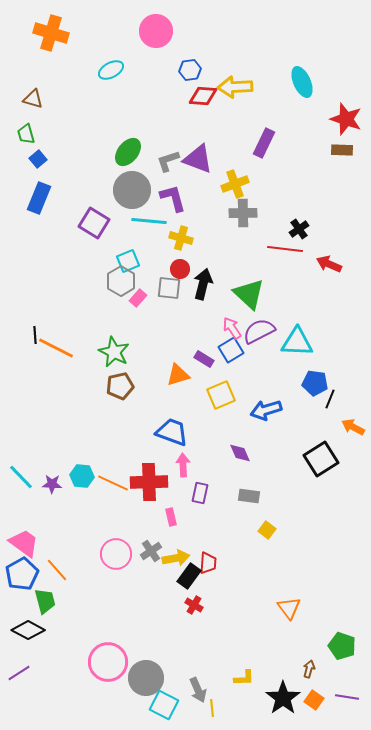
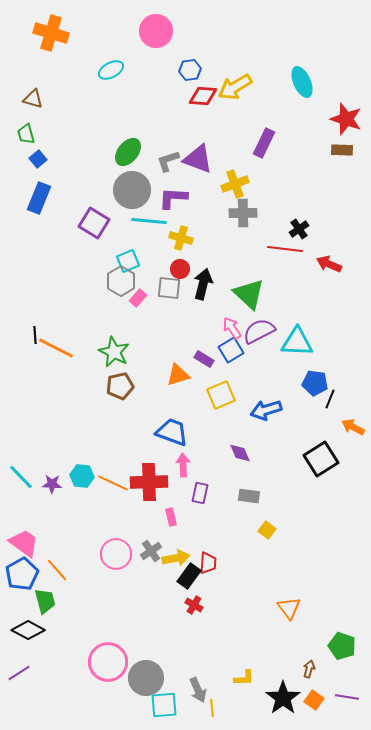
yellow arrow at (235, 87): rotated 28 degrees counterclockwise
purple L-shape at (173, 198): rotated 72 degrees counterclockwise
cyan square at (164, 705): rotated 32 degrees counterclockwise
